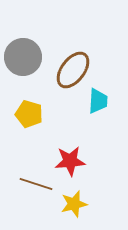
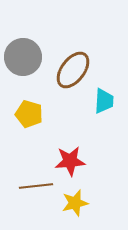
cyan trapezoid: moved 6 px right
brown line: moved 2 px down; rotated 24 degrees counterclockwise
yellow star: moved 1 px right, 1 px up
